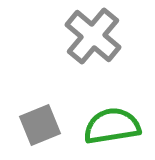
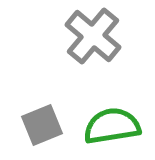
gray square: moved 2 px right
